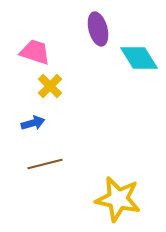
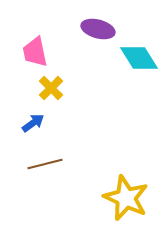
purple ellipse: rotated 60 degrees counterclockwise
pink trapezoid: rotated 120 degrees counterclockwise
yellow cross: moved 1 px right, 2 px down
blue arrow: rotated 20 degrees counterclockwise
yellow star: moved 8 px right, 1 px up; rotated 12 degrees clockwise
